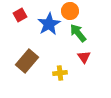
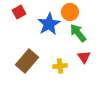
orange circle: moved 1 px down
red square: moved 1 px left, 3 px up
yellow cross: moved 7 px up
